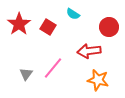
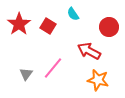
cyan semicircle: rotated 24 degrees clockwise
red square: moved 1 px up
red arrow: rotated 35 degrees clockwise
